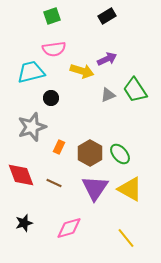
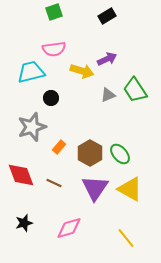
green square: moved 2 px right, 4 px up
orange rectangle: rotated 16 degrees clockwise
